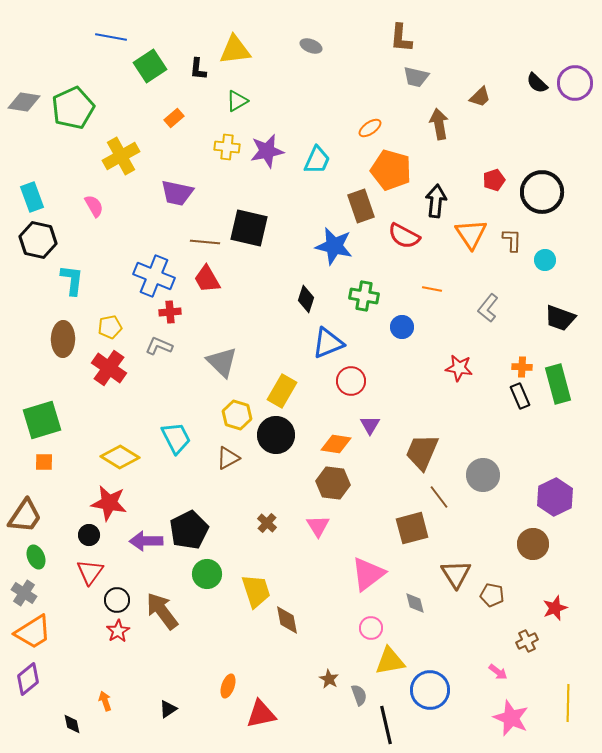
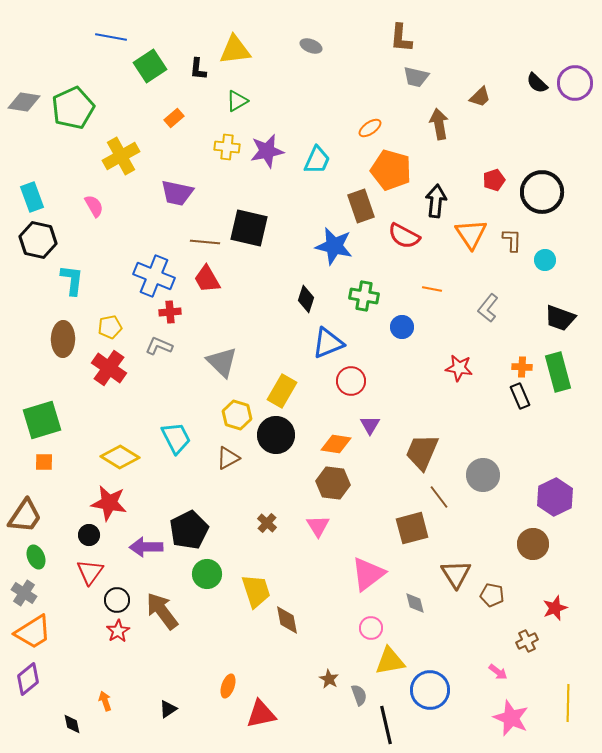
green rectangle at (558, 384): moved 12 px up
purple arrow at (146, 541): moved 6 px down
